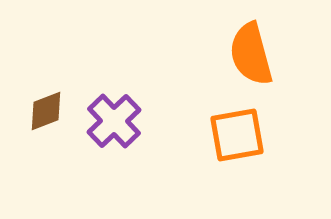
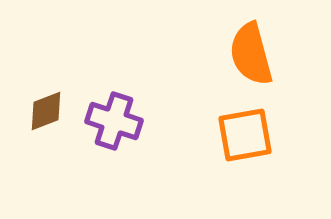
purple cross: rotated 28 degrees counterclockwise
orange square: moved 8 px right
